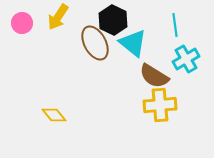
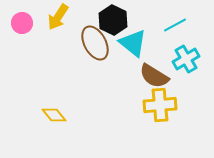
cyan line: rotated 70 degrees clockwise
